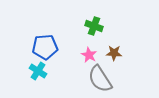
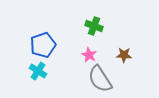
blue pentagon: moved 2 px left, 2 px up; rotated 15 degrees counterclockwise
brown star: moved 10 px right, 2 px down
